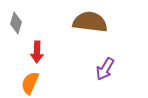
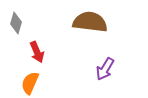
red arrow: rotated 25 degrees counterclockwise
